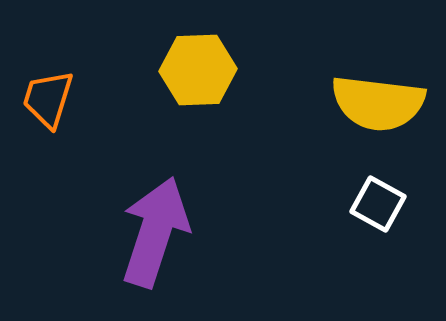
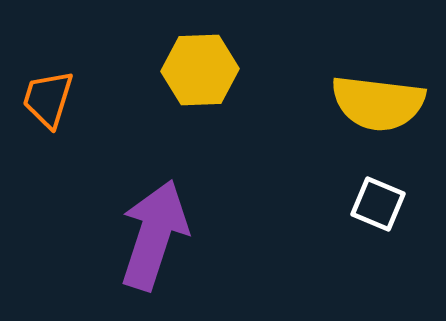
yellow hexagon: moved 2 px right
white square: rotated 6 degrees counterclockwise
purple arrow: moved 1 px left, 3 px down
